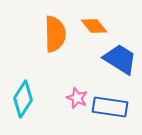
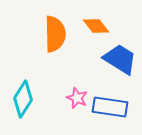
orange diamond: moved 2 px right
